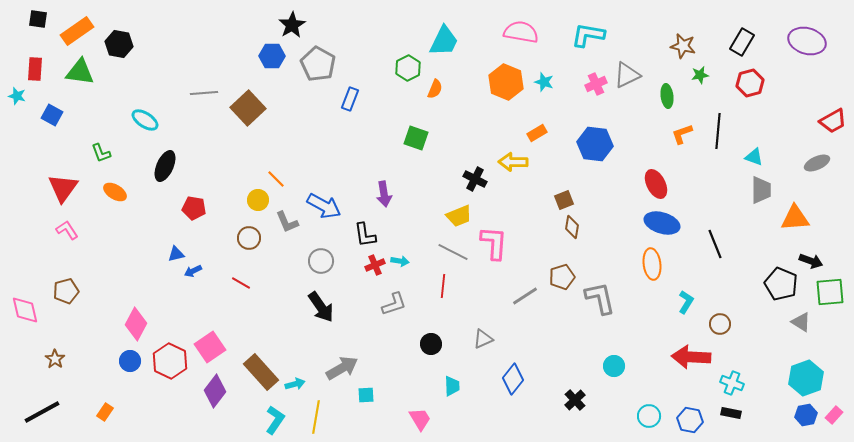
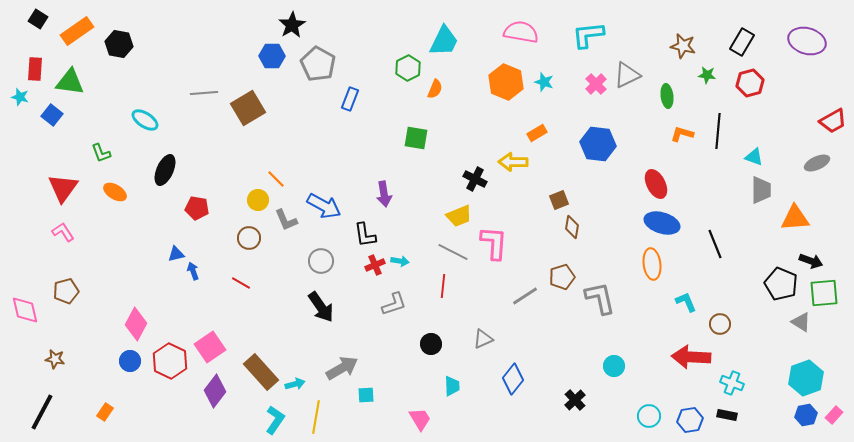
black square at (38, 19): rotated 24 degrees clockwise
cyan L-shape at (588, 35): rotated 16 degrees counterclockwise
green triangle at (80, 72): moved 10 px left, 10 px down
green star at (700, 75): moved 7 px right; rotated 18 degrees clockwise
pink cross at (596, 84): rotated 20 degrees counterclockwise
cyan star at (17, 96): moved 3 px right, 1 px down
brown square at (248, 108): rotated 12 degrees clockwise
blue square at (52, 115): rotated 10 degrees clockwise
orange L-shape at (682, 134): rotated 35 degrees clockwise
green square at (416, 138): rotated 10 degrees counterclockwise
blue hexagon at (595, 144): moved 3 px right
black ellipse at (165, 166): moved 4 px down
brown square at (564, 200): moved 5 px left
red pentagon at (194, 208): moved 3 px right
gray L-shape at (287, 222): moved 1 px left, 2 px up
pink L-shape at (67, 230): moved 4 px left, 2 px down
blue arrow at (193, 271): rotated 96 degrees clockwise
green square at (830, 292): moved 6 px left, 1 px down
cyan L-shape at (686, 302): rotated 55 degrees counterclockwise
brown star at (55, 359): rotated 24 degrees counterclockwise
black line at (42, 412): rotated 33 degrees counterclockwise
black rectangle at (731, 413): moved 4 px left, 2 px down
blue hexagon at (690, 420): rotated 20 degrees counterclockwise
